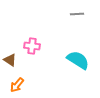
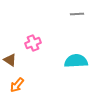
pink cross: moved 1 px right, 3 px up; rotated 28 degrees counterclockwise
cyan semicircle: moved 2 px left, 1 px down; rotated 35 degrees counterclockwise
